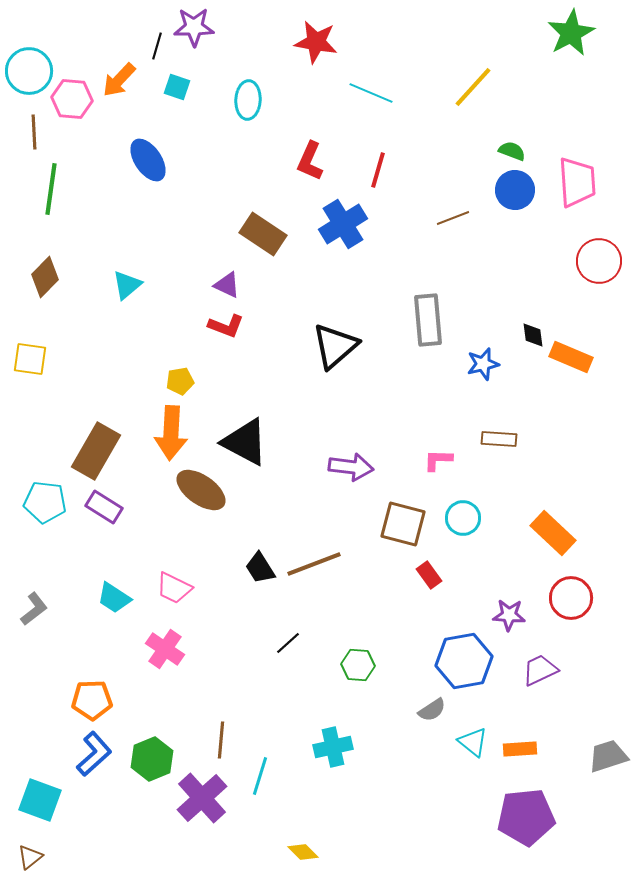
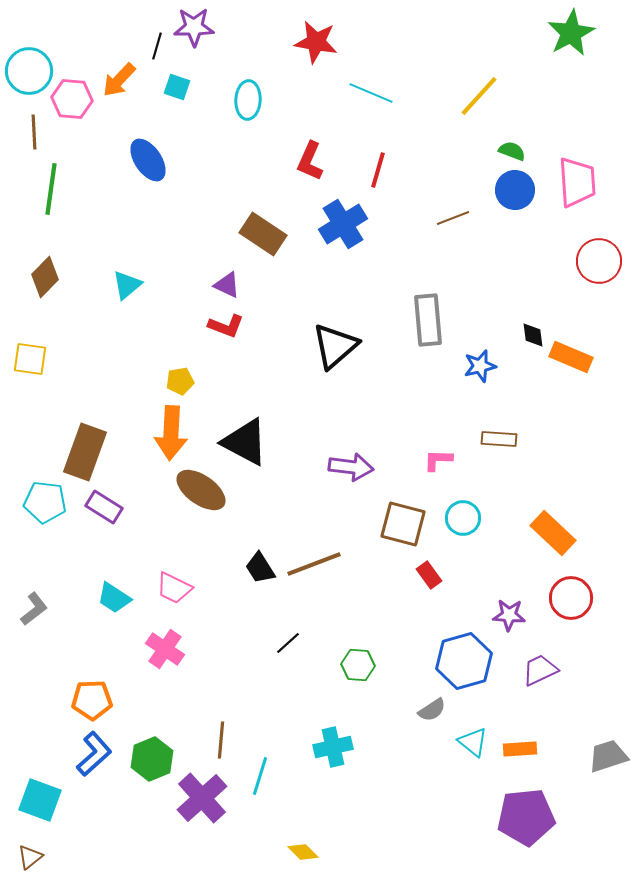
yellow line at (473, 87): moved 6 px right, 9 px down
blue star at (483, 364): moved 3 px left, 2 px down
brown rectangle at (96, 451): moved 11 px left, 1 px down; rotated 10 degrees counterclockwise
blue hexagon at (464, 661): rotated 6 degrees counterclockwise
